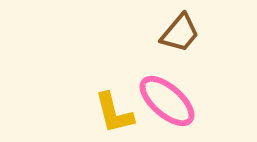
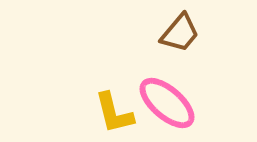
pink ellipse: moved 2 px down
